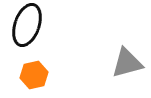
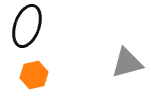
black ellipse: moved 1 px down
